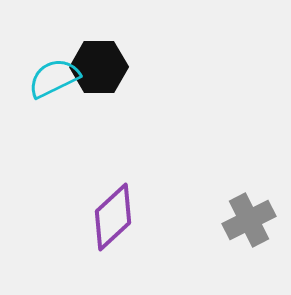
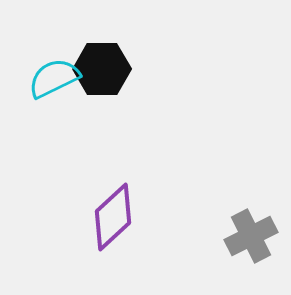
black hexagon: moved 3 px right, 2 px down
gray cross: moved 2 px right, 16 px down
